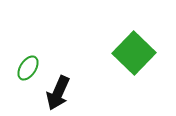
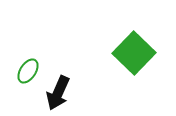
green ellipse: moved 3 px down
